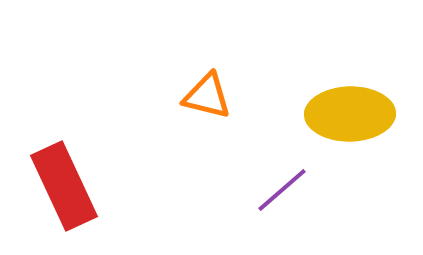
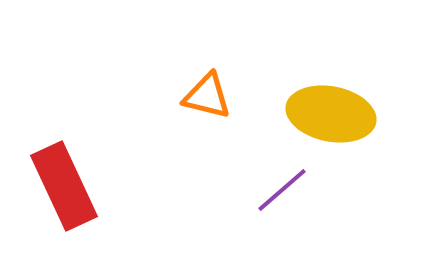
yellow ellipse: moved 19 px left; rotated 12 degrees clockwise
